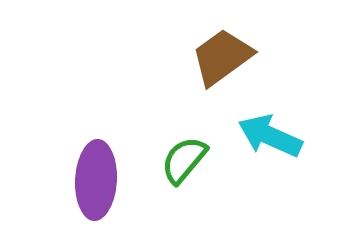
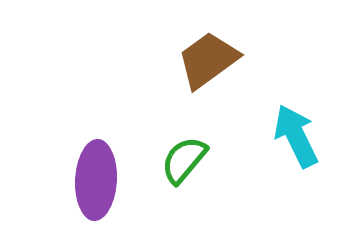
brown trapezoid: moved 14 px left, 3 px down
cyan arrow: moved 26 px right; rotated 40 degrees clockwise
